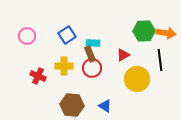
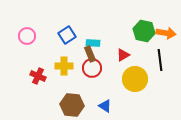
green hexagon: rotated 15 degrees clockwise
yellow circle: moved 2 px left
